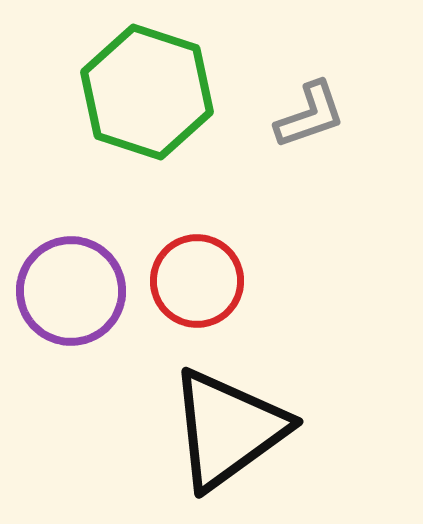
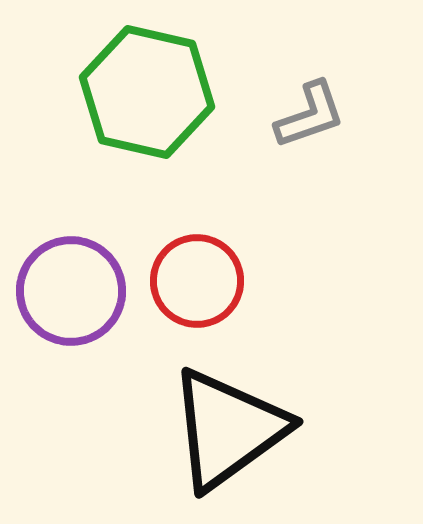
green hexagon: rotated 5 degrees counterclockwise
